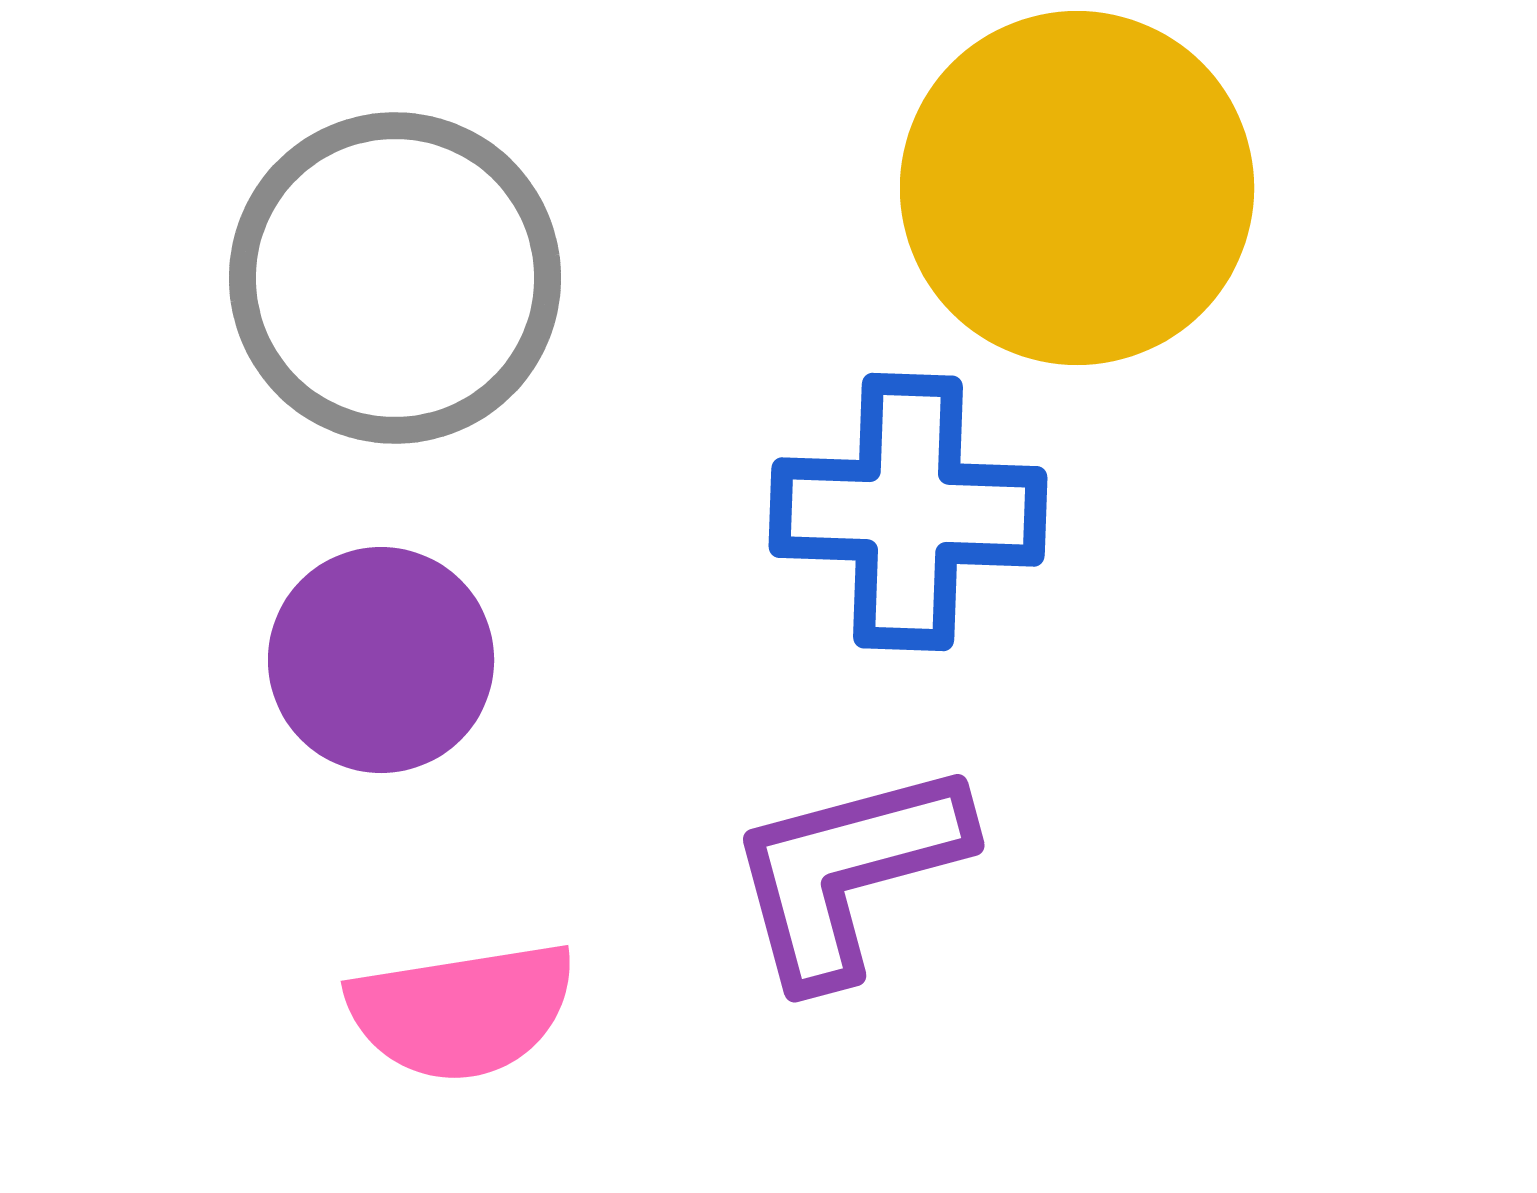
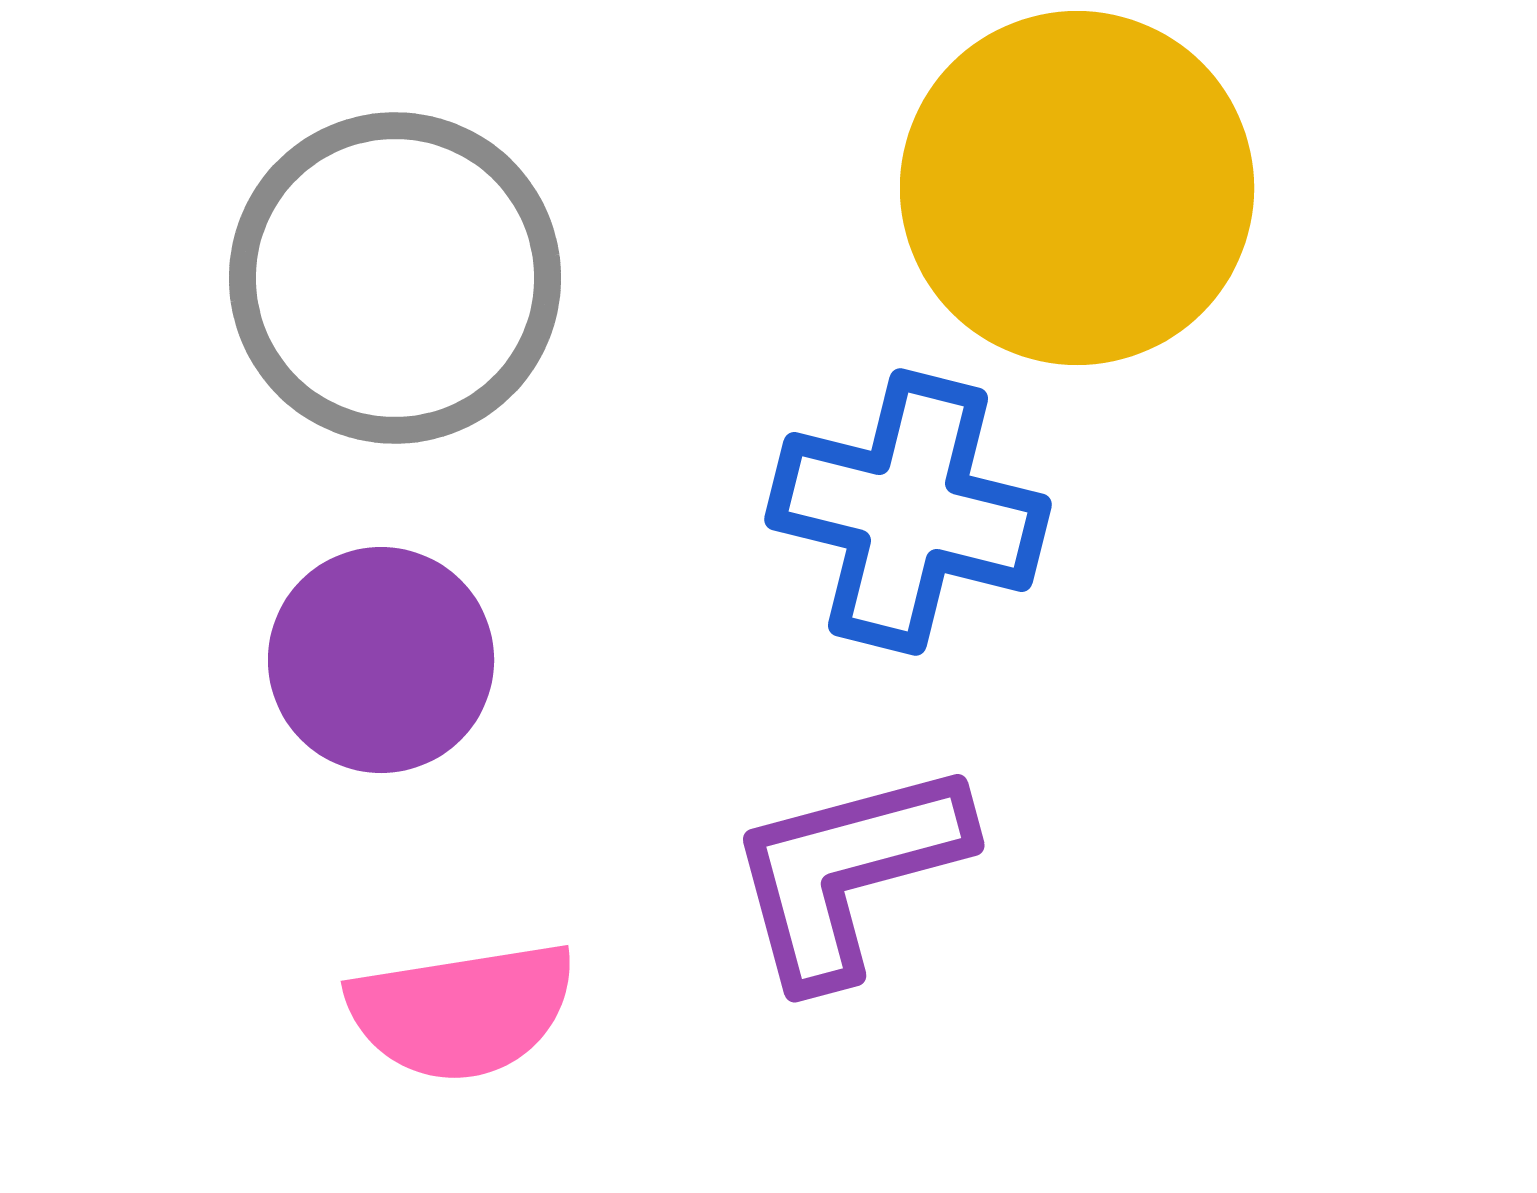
blue cross: rotated 12 degrees clockwise
